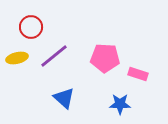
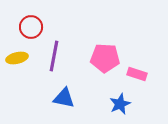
purple line: rotated 40 degrees counterclockwise
pink rectangle: moved 1 px left
blue triangle: rotated 30 degrees counterclockwise
blue star: rotated 25 degrees counterclockwise
